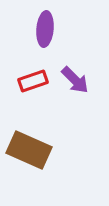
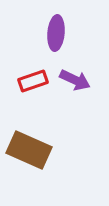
purple ellipse: moved 11 px right, 4 px down
purple arrow: rotated 20 degrees counterclockwise
